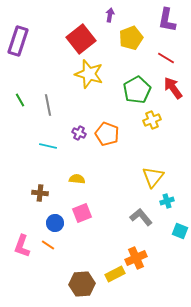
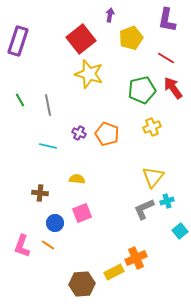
green pentagon: moved 5 px right; rotated 16 degrees clockwise
yellow cross: moved 7 px down
gray L-shape: moved 3 px right, 8 px up; rotated 75 degrees counterclockwise
cyan square: rotated 28 degrees clockwise
yellow rectangle: moved 1 px left, 2 px up
